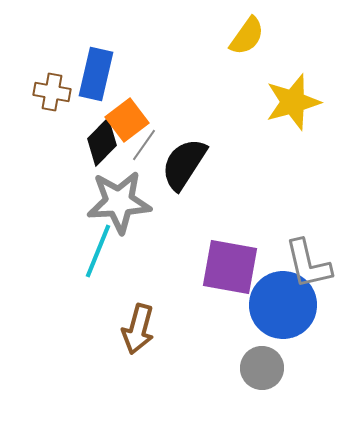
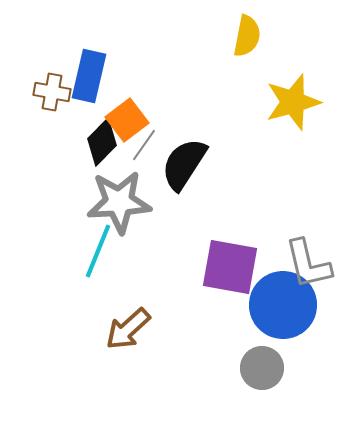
yellow semicircle: rotated 24 degrees counterclockwise
blue rectangle: moved 7 px left, 2 px down
brown arrow: moved 10 px left; rotated 33 degrees clockwise
